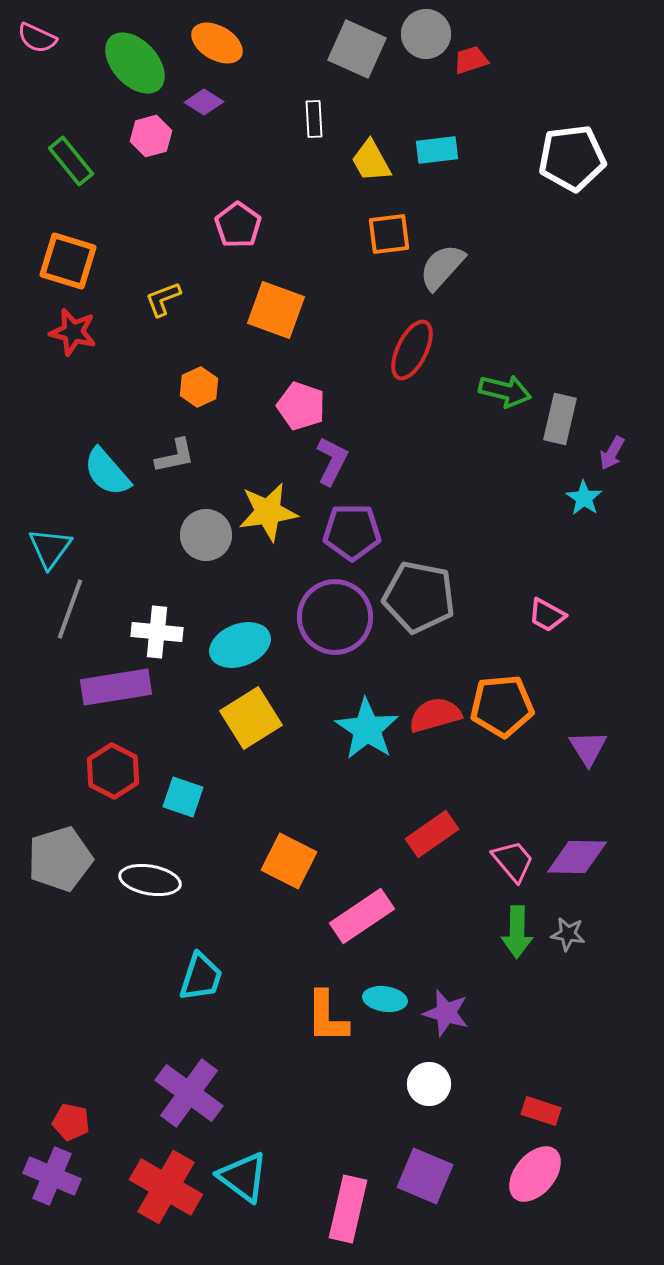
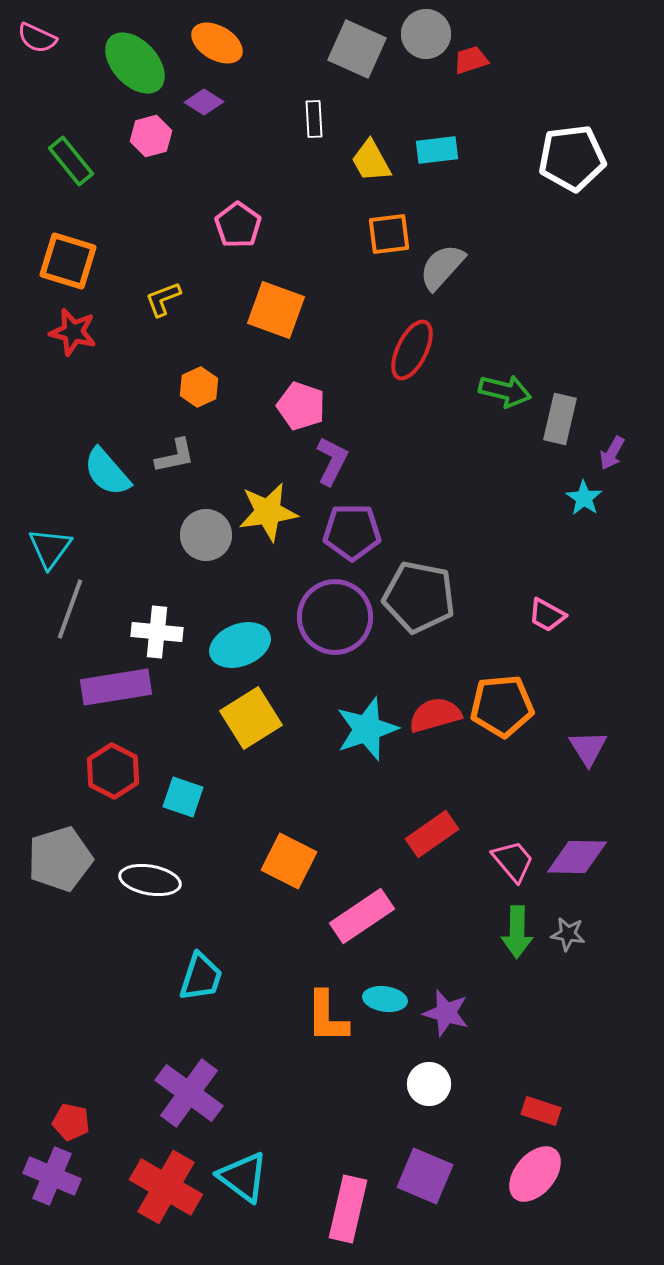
cyan star at (367, 729): rotated 20 degrees clockwise
